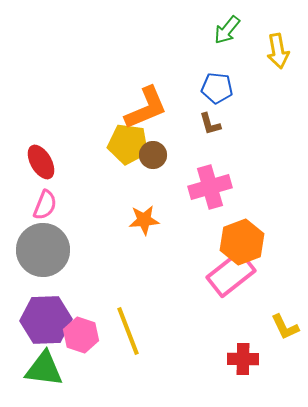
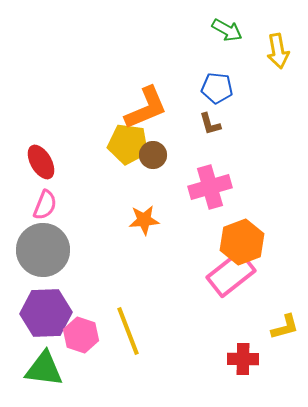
green arrow: rotated 100 degrees counterclockwise
purple hexagon: moved 7 px up
yellow L-shape: rotated 80 degrees counterclockwise
